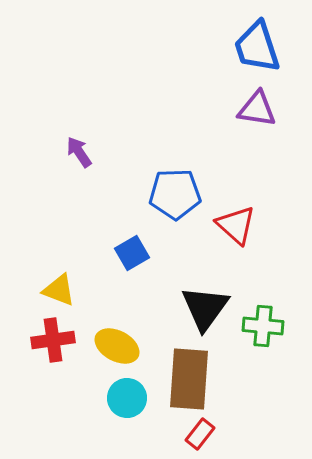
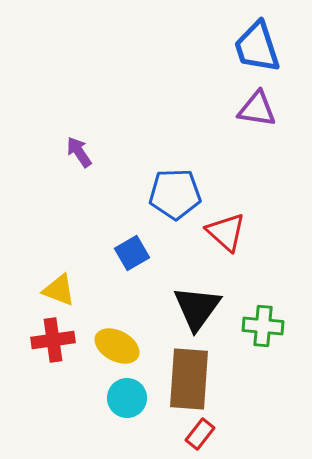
red triangle: moved 10 px left, 7 px down
black triangle: moved 8 px left
